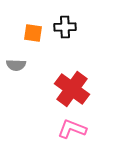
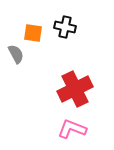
black cross: rotated 15 degrees clockwise
gray semicircle: moved 11 px up; rotated 120 degrees counterclockwise
red cross: moved 3 px right; rotated 28 degrees clockwise
